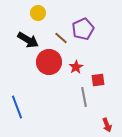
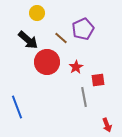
yellow circle: moved 1 px left
black arrow: rotated 10 degrees clockwise
red circle: moved 2 px left
